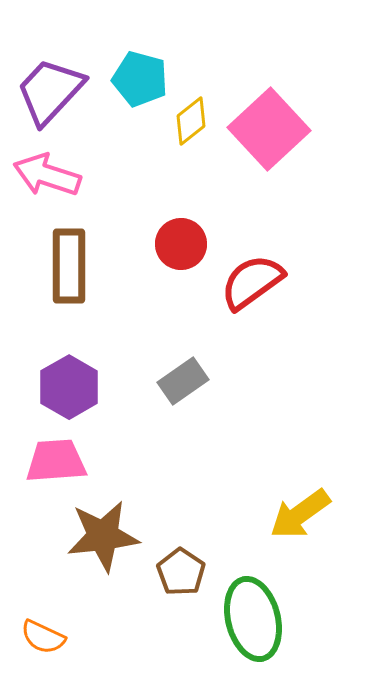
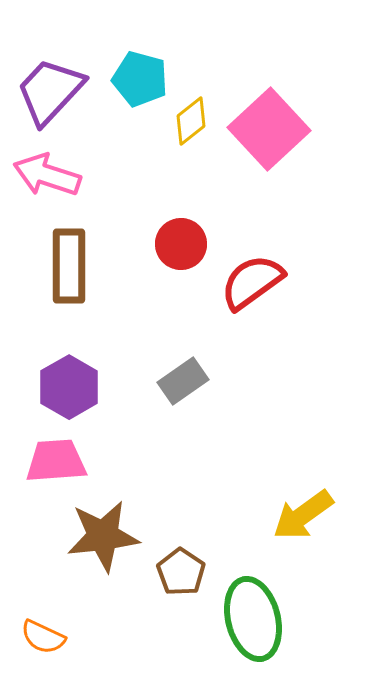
yellow arrow: moved 3 px right, 1 px down
